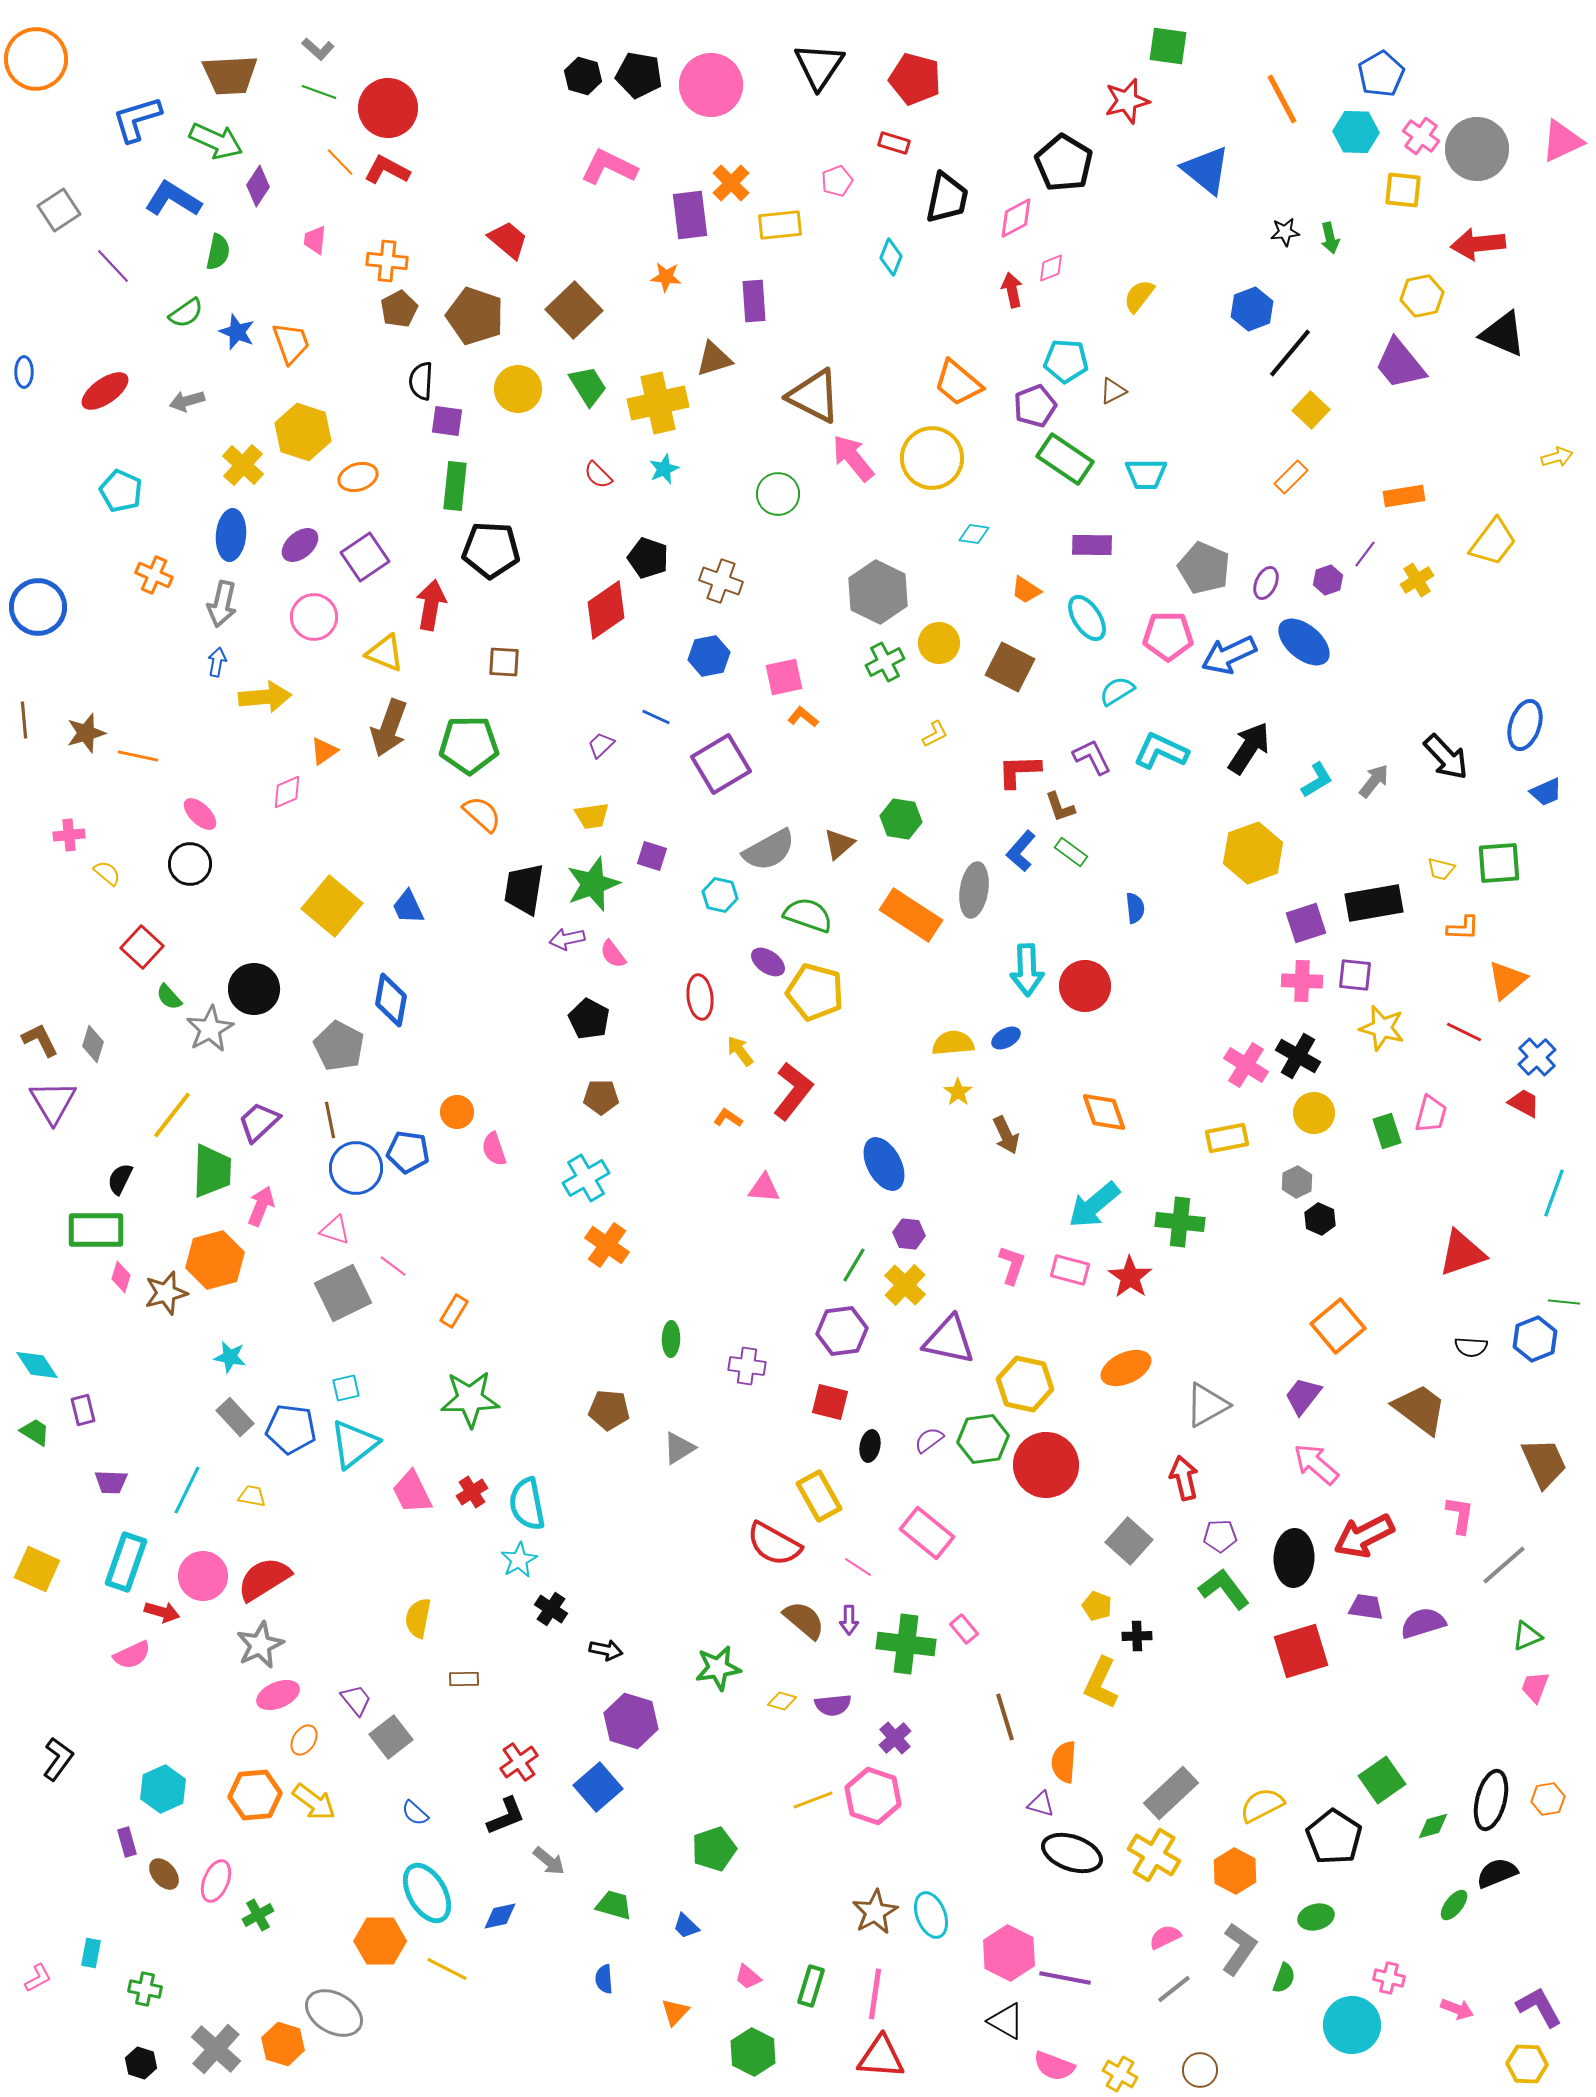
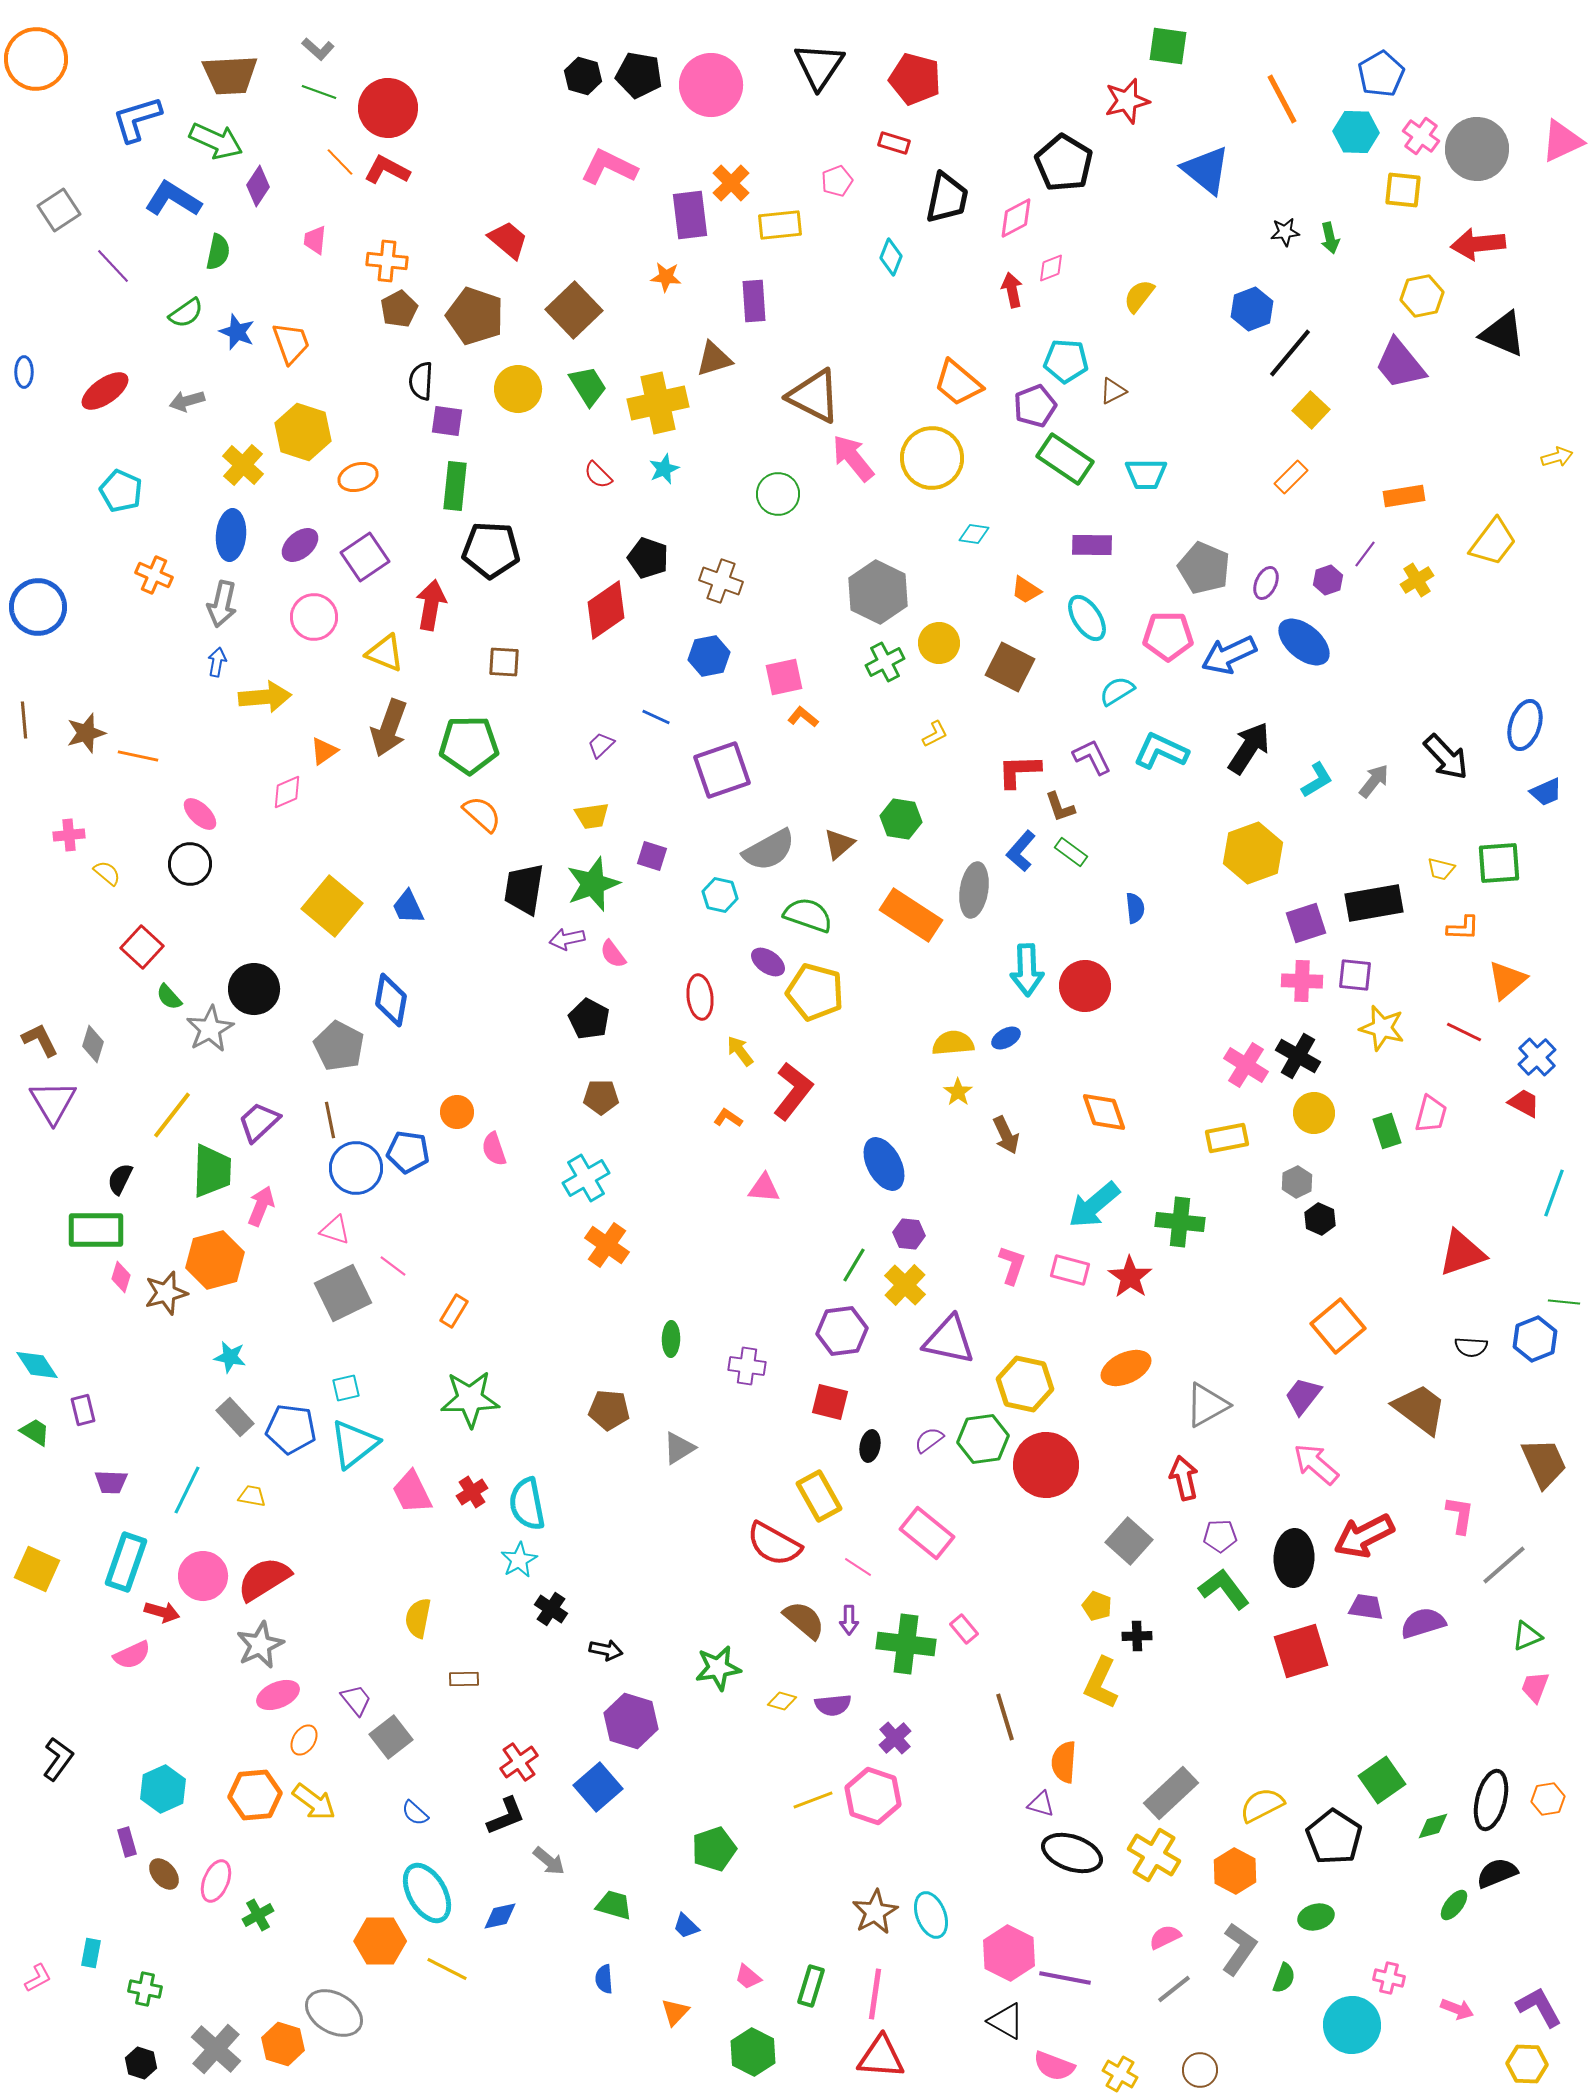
purple square at (721, 764): moved 1 px right, 6 px down; rotated 12 degrees clockwise
